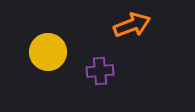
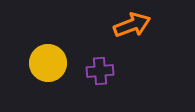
yellow circle: moved 11 px down
